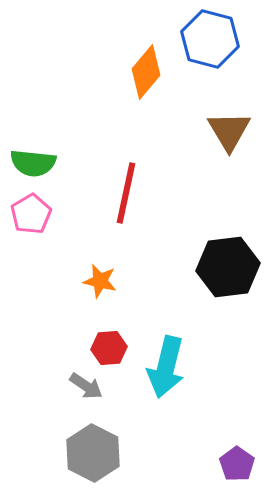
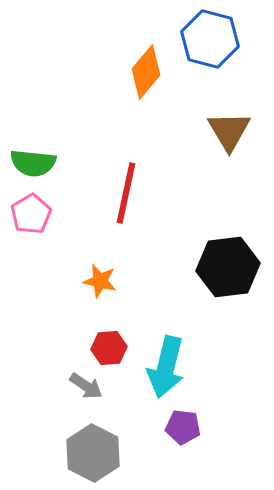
purple pentagon: moved 54 px left, 37 px up; rotated 28 degrees counterclockwise
